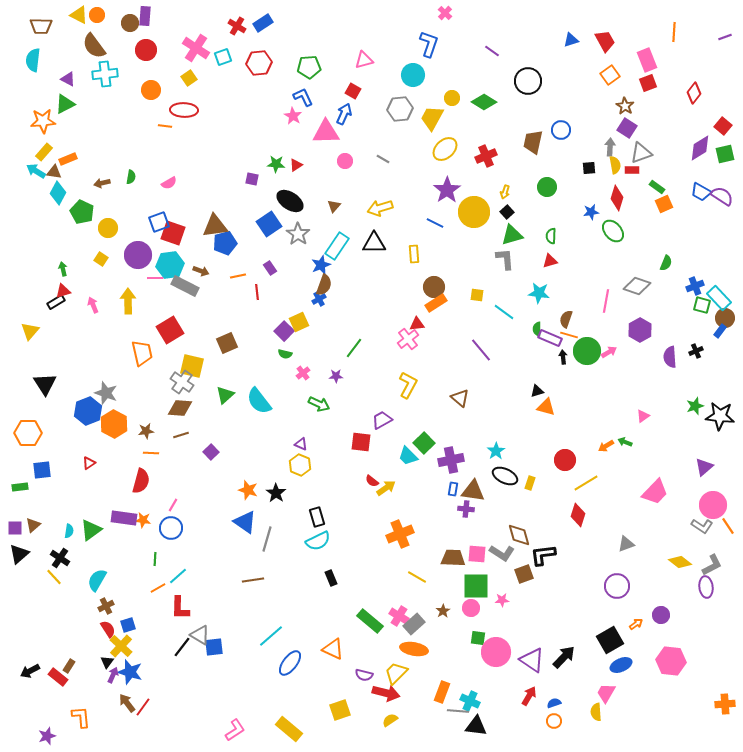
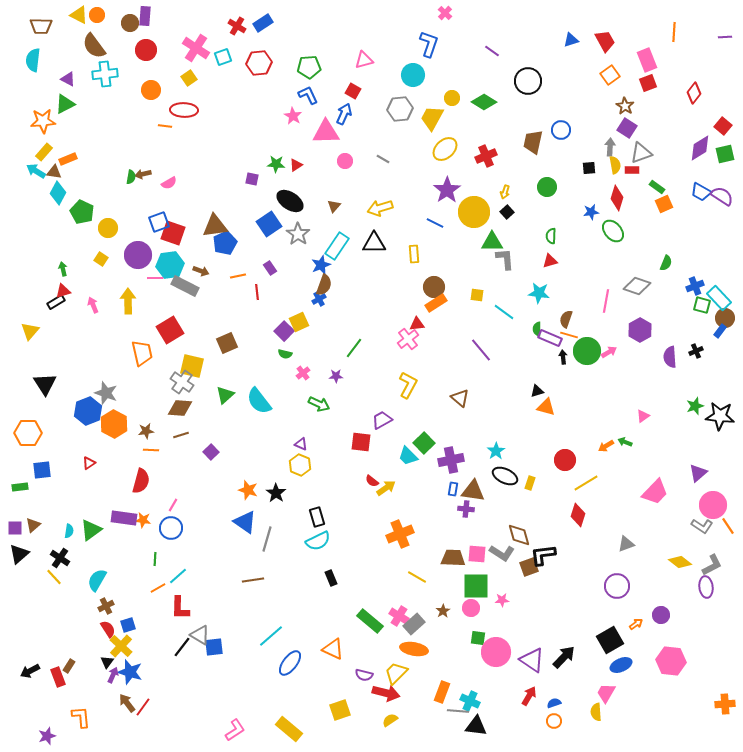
purple line at (725, 37): rotated 16 degrees clockwise
blue L-shape at (303, 97): moved 5 px right, 2 px up
brown arrow at (102, 183): moved 41 px right, 9 px up
green triangle at (512, 235): moved 20 px left, 7 px down; rotated 15 degrees clockwise
blue pentagon at (225, 243): rotated 10 degrees counterclockwise
orange line at (151, 453): moved 3 px up
purple triangle at (704, 467): moved 6 px left, 6 px down
brown square at (524, 574): moved 5 px right, 7 px up
red rectangle at (58, 677): rotated 30 degrees clockwise
